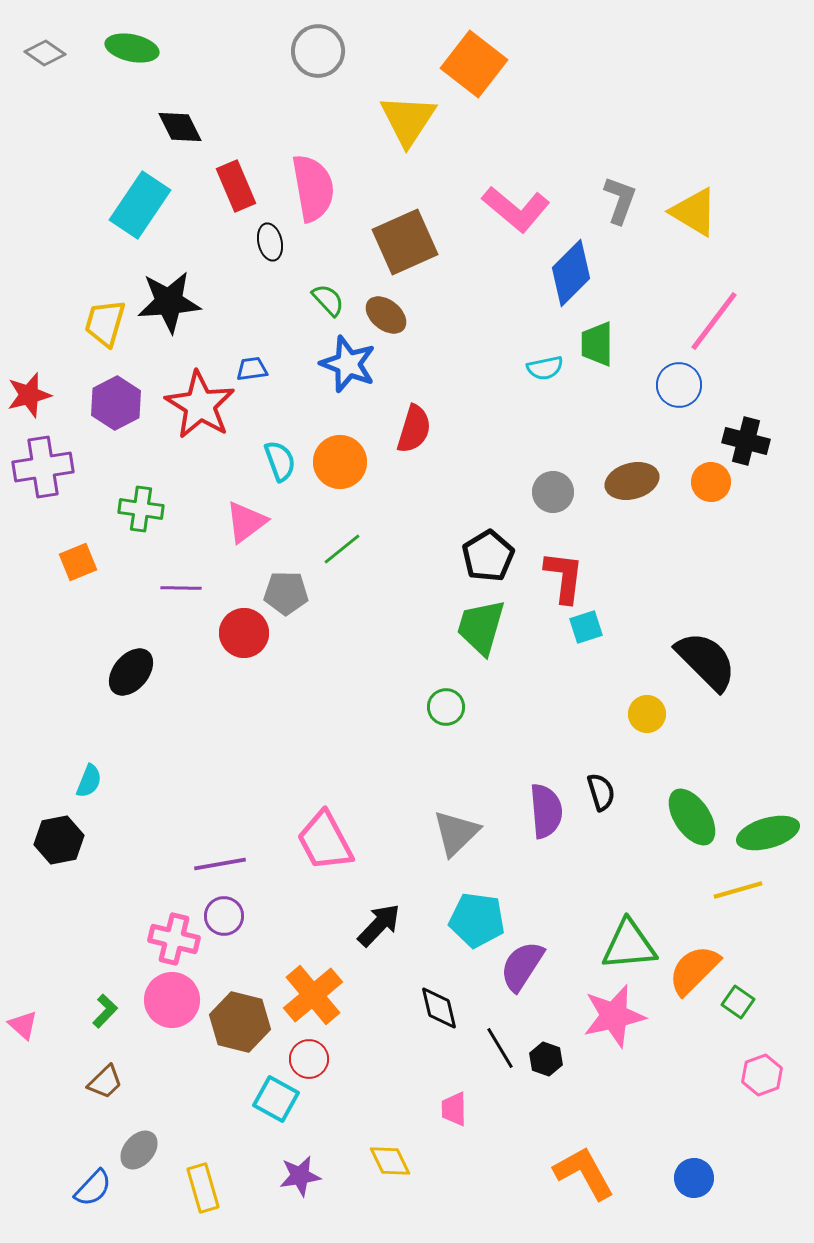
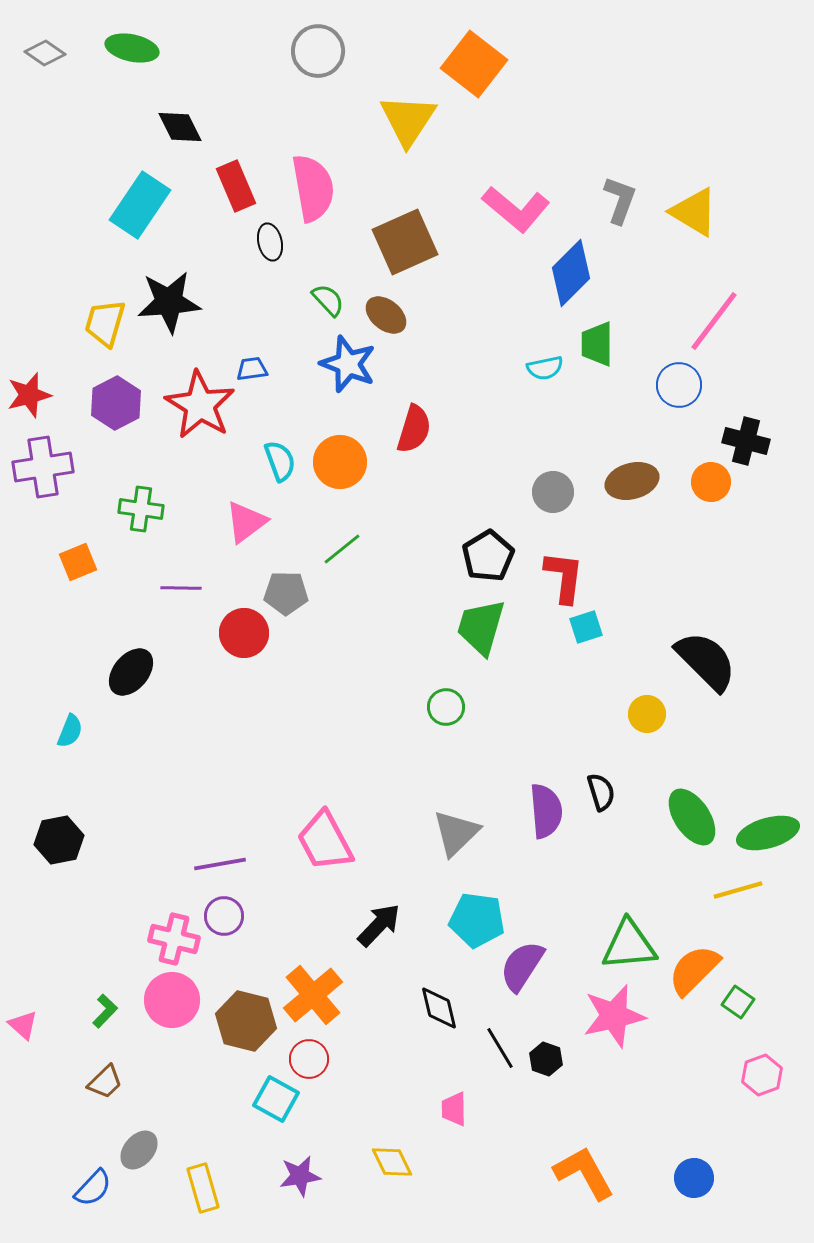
cyan semicircle at (89, 781): moved 19 px left, 50 px up
brown hexagon at (240, 1022): moved 6 px right, 1 px up
yellow diamond at (390, 1161): moved 2 px right, 1 px down
